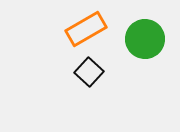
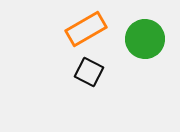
black square: rotated 16 degrees counterclockwise
